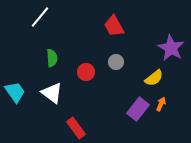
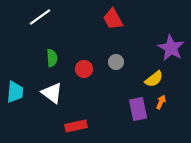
white line: rotated 15 degrees clockwise
red trapezoid: moved 1 px left, 7 px up
red circle: moved 2 px left, 3 px up
yellow semicircle: moved 1 px down
cyan trapezoid: rotated 40 degrees clockwise
orange arrow: moved 2 px up
purple rectangle: rotated 50 degrees counterclockwise
red rectangle: moved 2 px up; rotated 65 degrees counterclockwise
